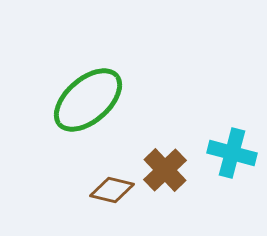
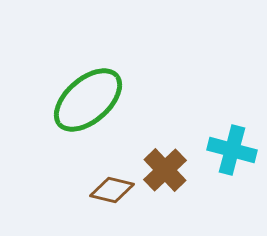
cyan cross: moved 3 px up
